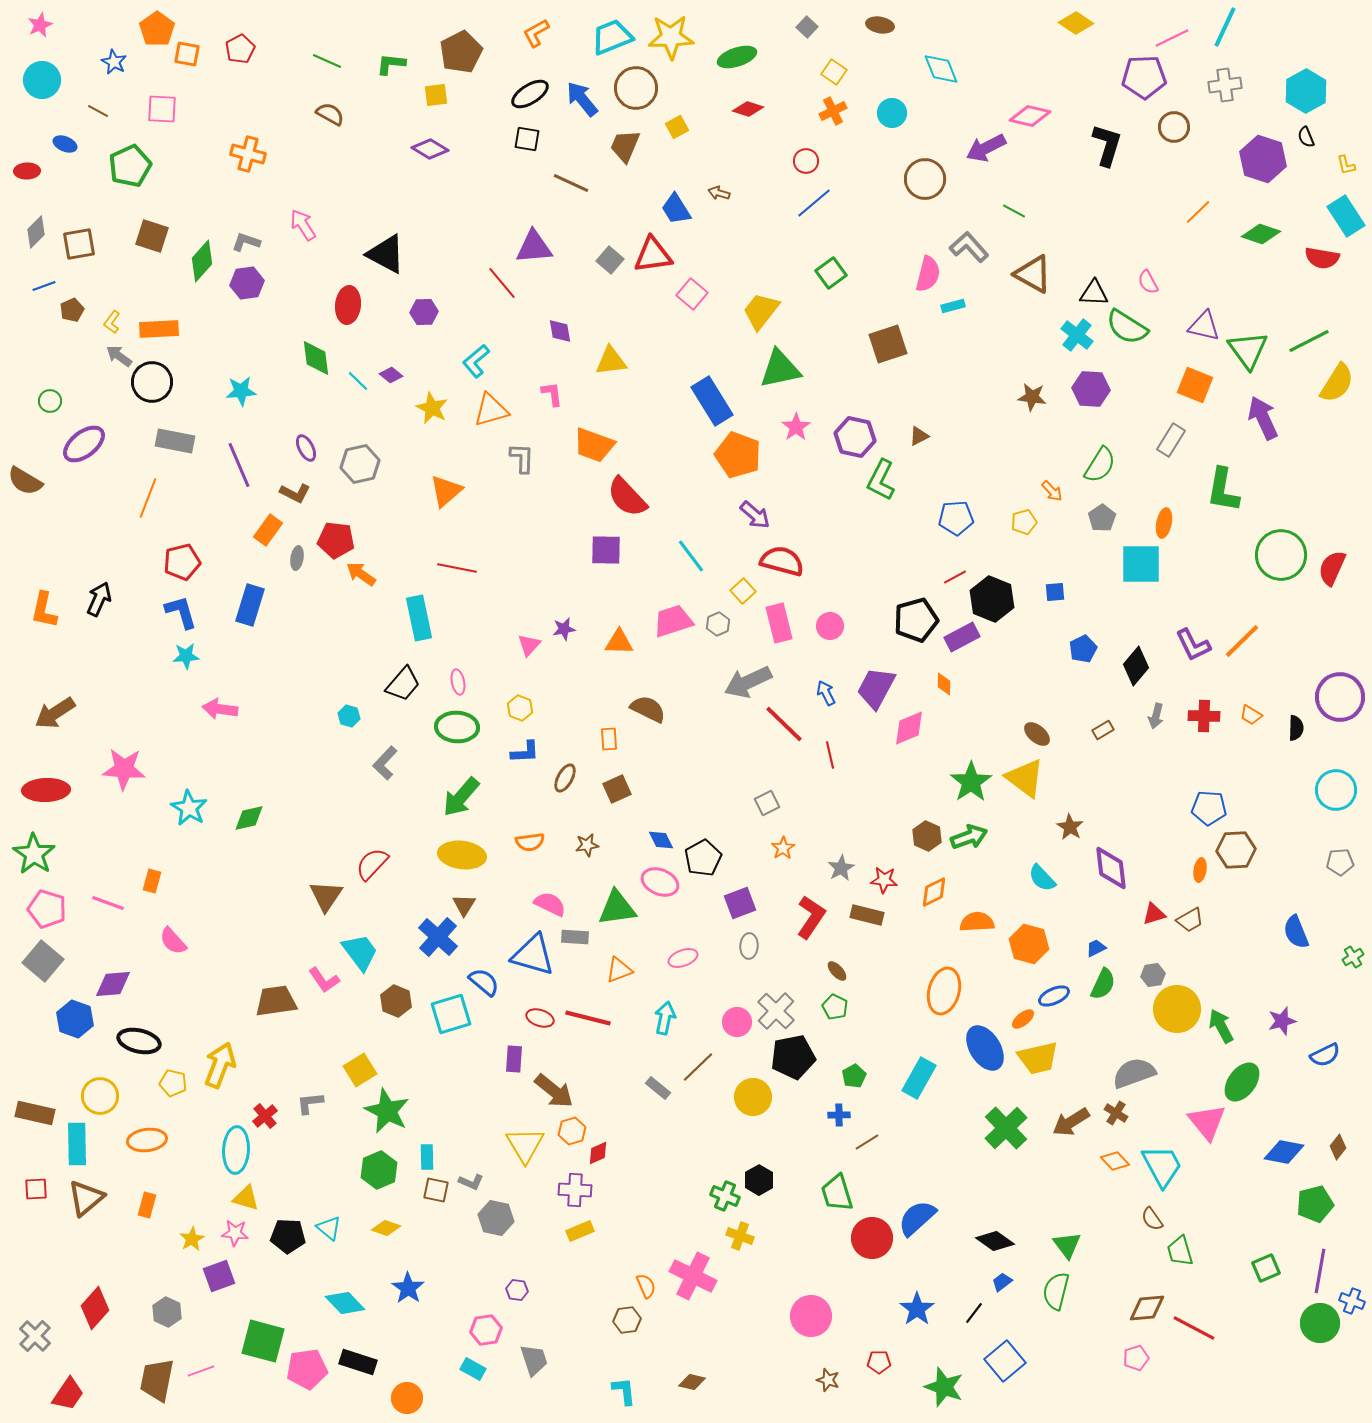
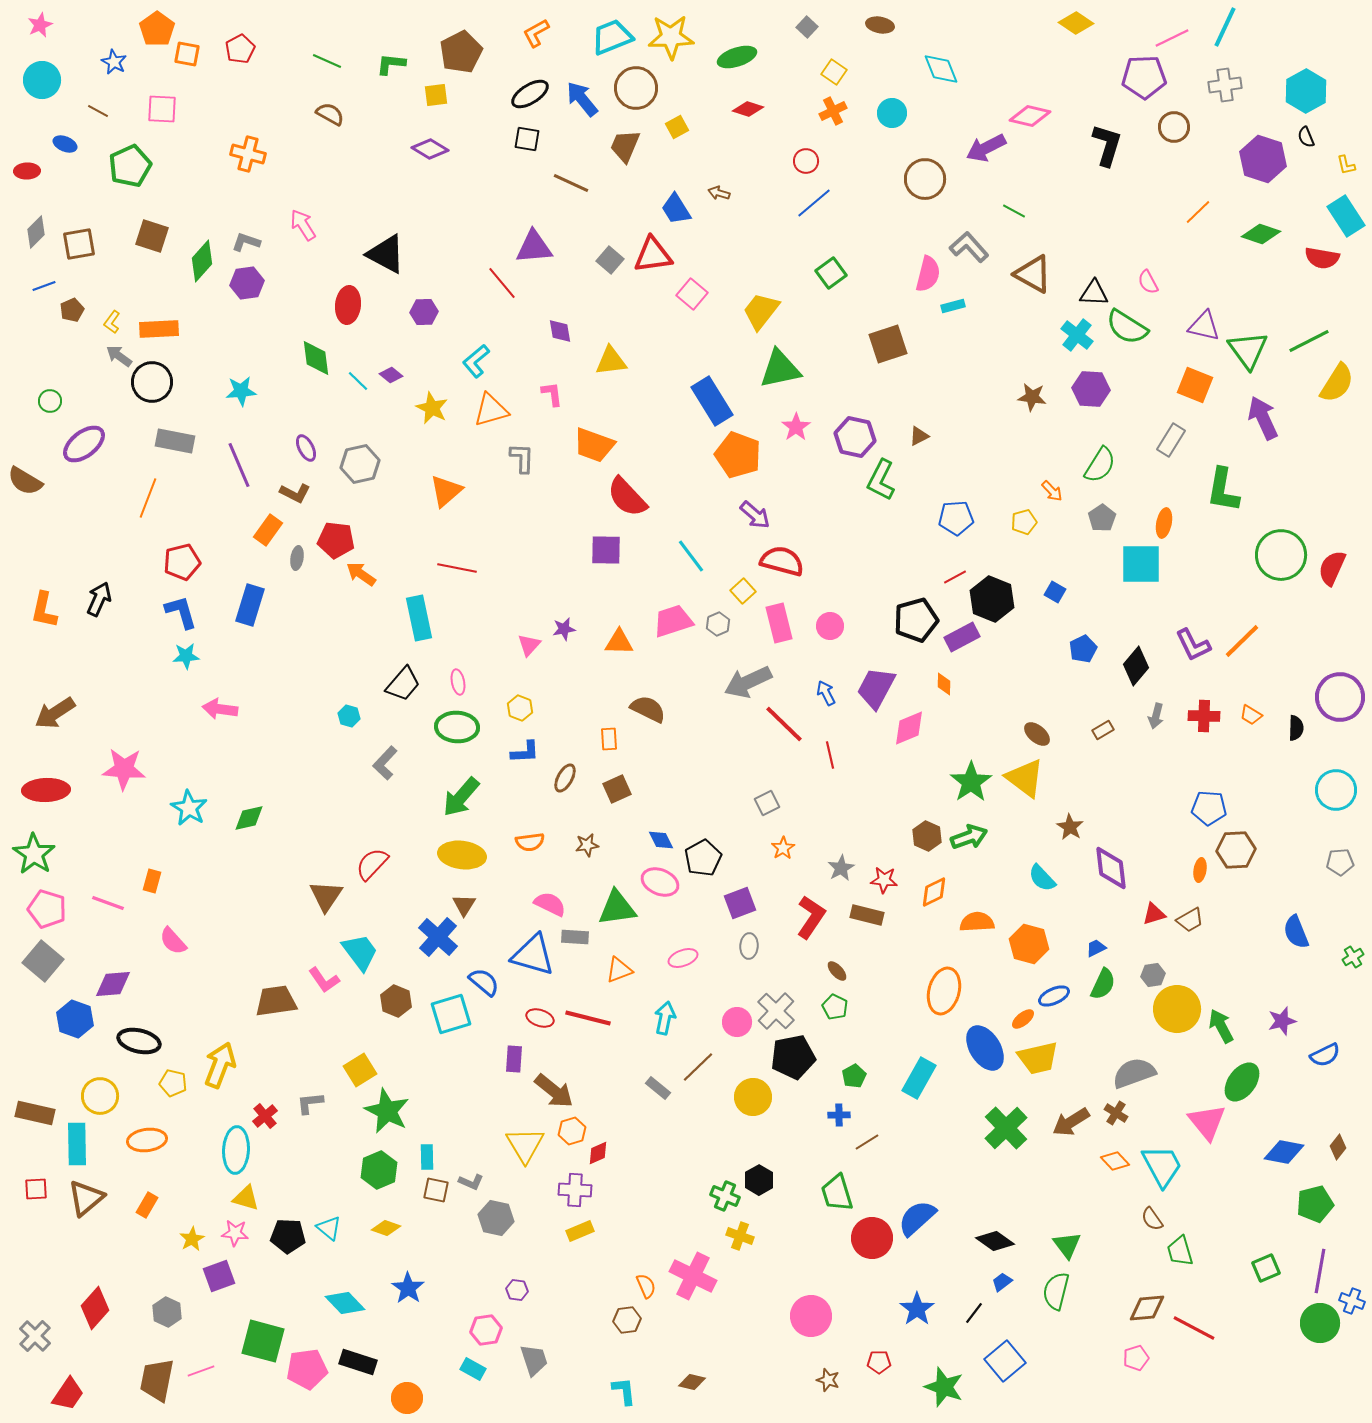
blue square at (1055, 592): rotated 35 degrees clockwise
orange rectangle at (147, 1205): rotated 15 degrees clockwise
